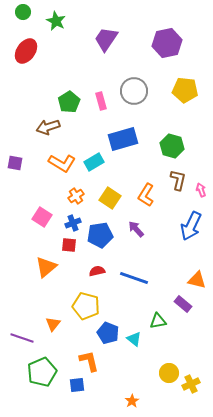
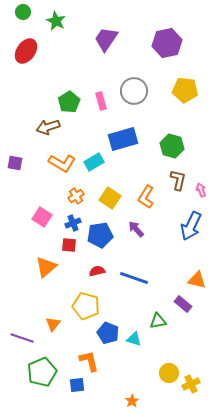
orange L-shape at (146, 195): moved 2 px down
cyan triangle at (134, 339): rotated 21 degrees counterclockwise
